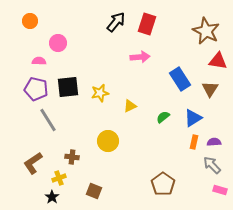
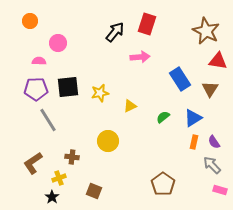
black arrow: moved 1 px left, 10 px down
purple pentagon: rotated 15 degrees counterclockwise
purple semicircle: rotated 120 degrees counterclockwise
